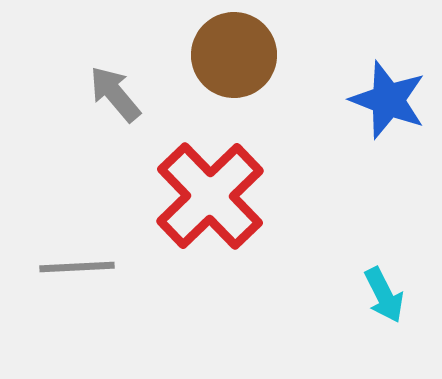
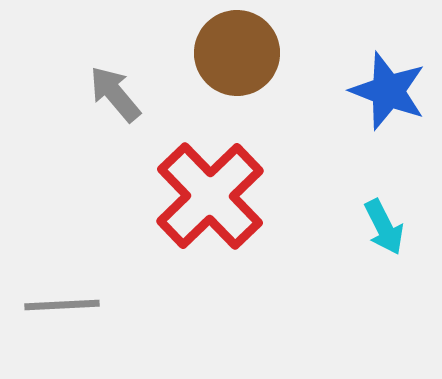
brown circle: moved 3 px right, 2 px up
blue star: moved 9 px up
gray line: moved 15 px left, 38 px down
cyan arrow: moved 68 px up
